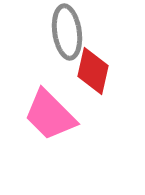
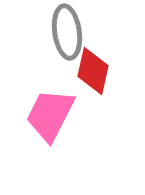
pink trapezoid: rotated 72 degrees clockwise
